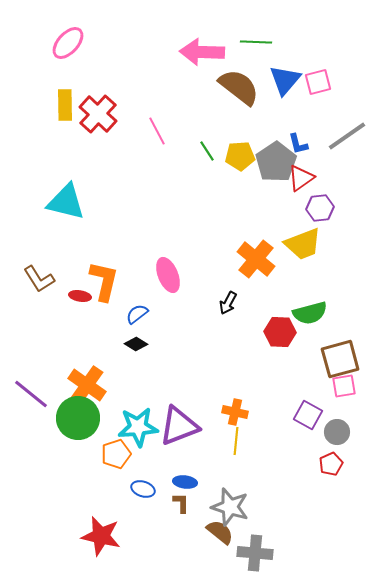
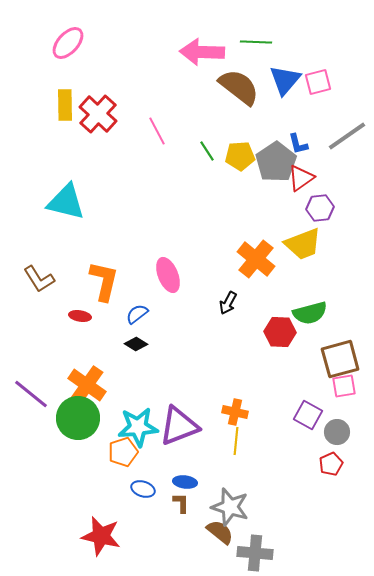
red ellipse at (80, 296): moved 20 px down
orange pentagon at (116, 454): moved 7 px right, 2 px up
